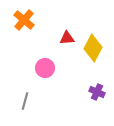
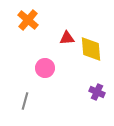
orange cross: moved 4 px right
yellow diamond: moved 2 px left, 1 px down; rotated 32 degrees counterclockwise
